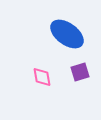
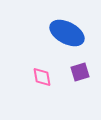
blue ellipse: moved 1 px up; rotated 8 degrees counterclockwise
